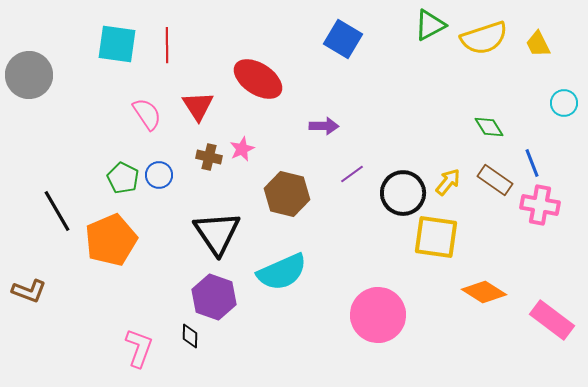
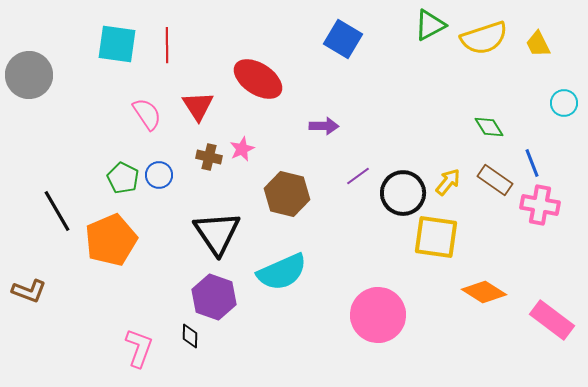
purple line: moved 6 px right, 2 px down
